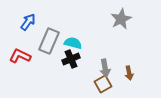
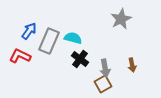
blue arrow: moved 1 px right, 9 px down
cyan semicircle: moved 5 px up
black cross: moved 9 px right; rotated 30 degrees counterclockwise
brown arrow: moved 3 px right, 8 px up
